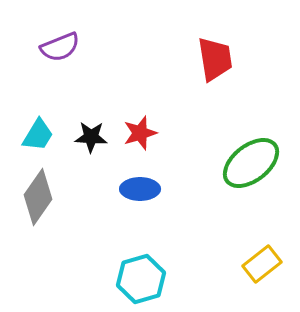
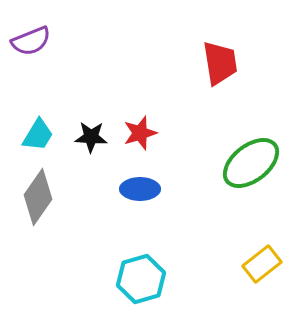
purple semicircle: moved 29 px left, 6 px up
red trapezoid: moved 5 px right, 4 px down
